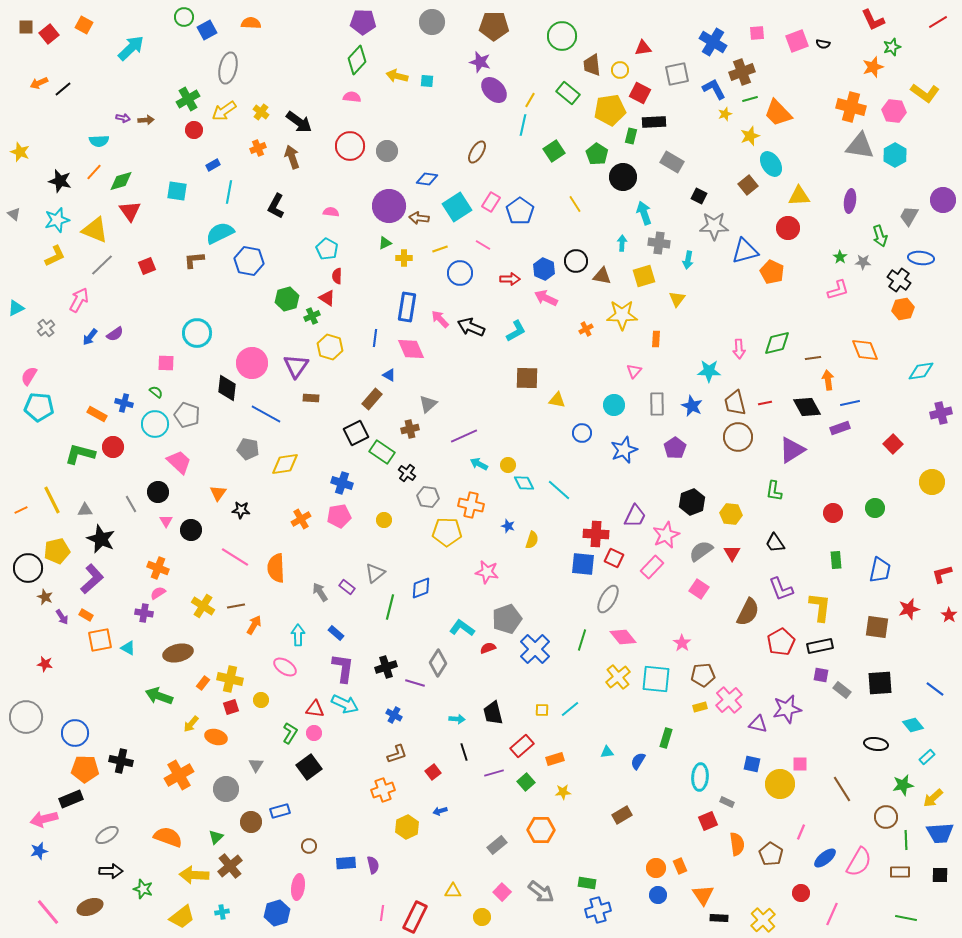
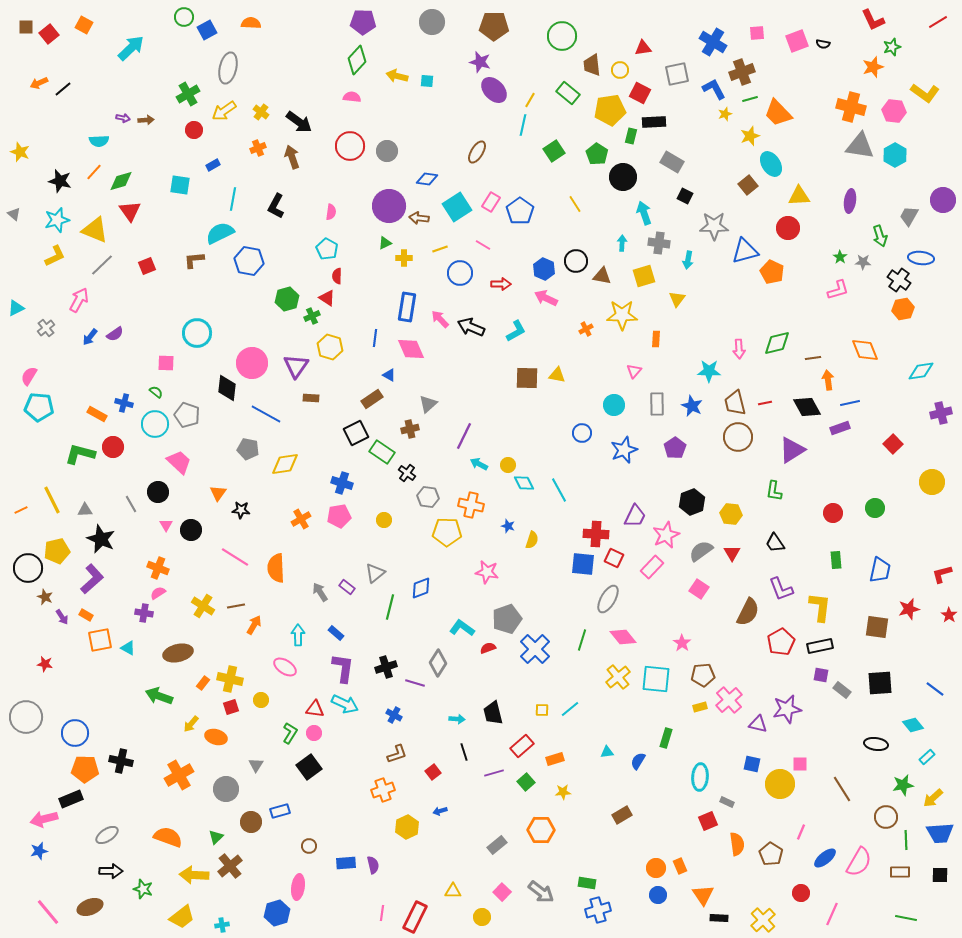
green cross at (188, 99): moved 5 px up
cyan square at (177, 191): moved 3 px right, 6 px up
cyan line at (229, 192): moved 4 px right, 7 px down
black square at (699, 196): moved 14 px left
pink semicircle at (331, 212): rotated 91 degrees clockwise
red arrow at (510, 279): moved 9 px left, 5 px down
brown rectangle at (372, 399): rotated 15 degrees clockwise
yellow triangle at (557, 400): moved 25 px up
purple line at (464, 436): rotated 40 degrees counterclockwise
cyan line at (559, 490): rotated 20 degrees clockwise
pink triangle at (166, 521): moved 4 px down
cyan cross at (222, 912): moved 13 px down
